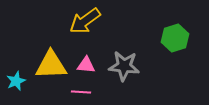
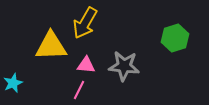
yellow arrow: moved 2 px down; rotated 24 degrees counterclockwise
yellow triangle: moved 19 px up
cyan star: moved 3 px left, 2 px down
pink line: moved 2 px left, 2 px up; rotated 66 degrees counterclockwise
